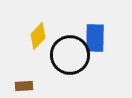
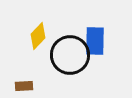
blue rectangle: moved 3 px down
